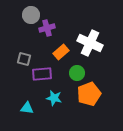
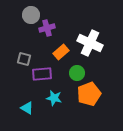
cyan triangle: rotated 24 degrees clockwise
